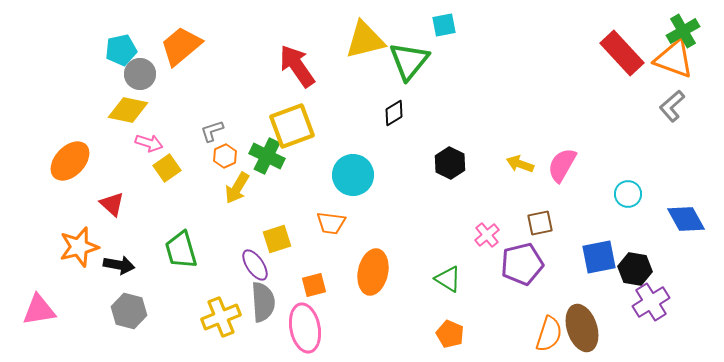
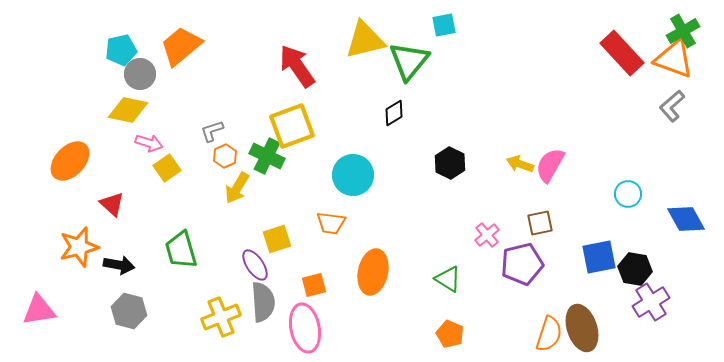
pink semicircle at (562, 165): moved 12 px left
